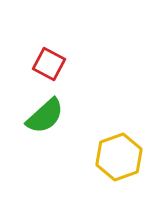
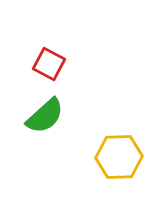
yellow hexagon: rotated 18 degrees clockwise
